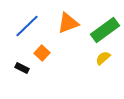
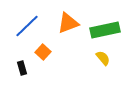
green rectangle: rotated 24 degrees clockwise
orange square: moved 1 px right, 1 px up
yellow semicircle: rotated 91 degrees clockwise
black rectangle: rotated 48 degrees clockwise
